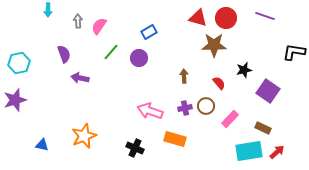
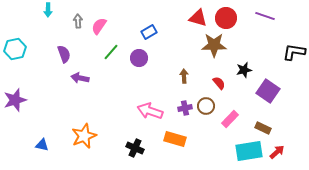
cyan hexagon: moved 4 px left, 14 px up
